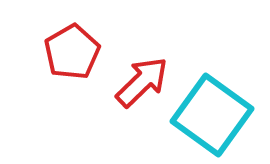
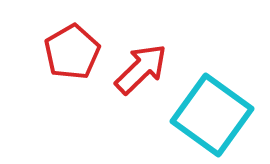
red arrow: moved 1 px left, 13 px up
